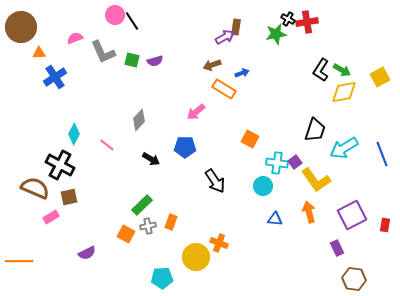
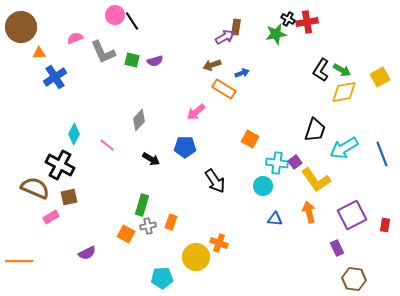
green rectangle at (142, 205): rotated 30 degrees counterclockwise
